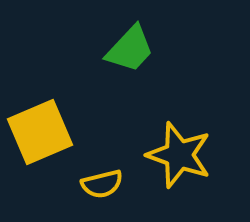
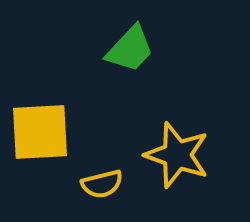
yellow square: rotated 20 degrees clockwise
yellow star: moved 2 px left
